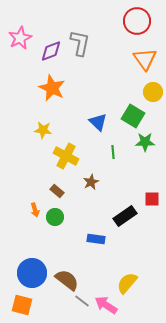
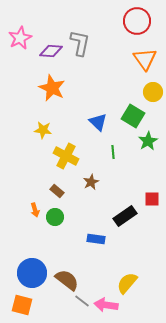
purple diamond: rotated 25 degrees clockwise
green star: moved 3 px right, 1 px up; rotated 30 degrees counterclockwise
pink arrow: rotated 25 degrees counterclockwise
